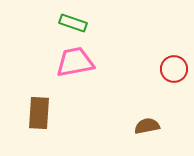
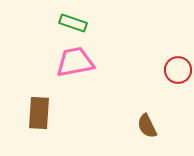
red circle: moved 4 px right, 1 px down
brown semicircle: rotated 105 degrees counterclockwise
